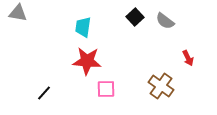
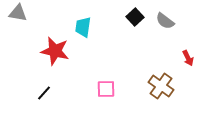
red star: moved 32 px left, 10 px up; rotated 8 degrees clockwise
